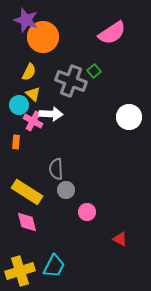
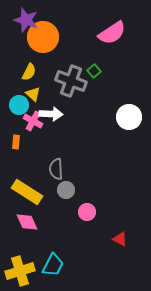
pink diamond: rotated 10 degrees counterclockwise
cyan trapezoid: moved 1 px left, 1 px up
